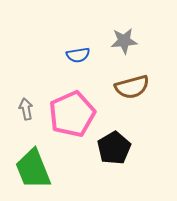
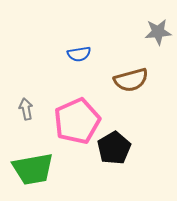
gray star: moved 34 px right, 9 px up
blue semicircle: moved 1 px right, 1 px up
brown semicircle: moved 1 px left, 7 px up
pink pentagon: moved 5 px right, 7 px down
green trapezoid: rotated 78 degrees counterclockwise
